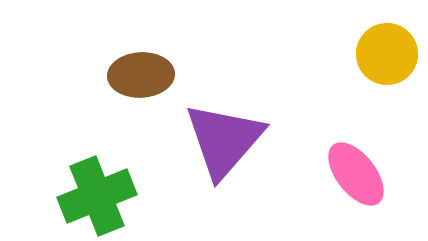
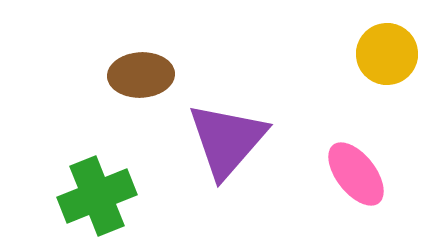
purple triangle: moved 3 px right
